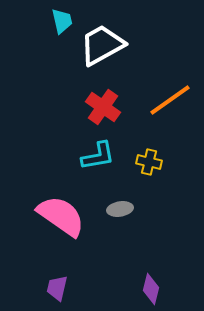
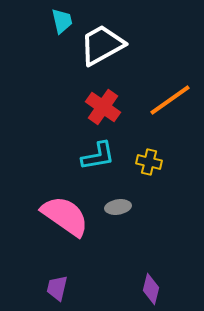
gray ellipse: moved 2 px left, 2 px up
pink semicircle: moved 4 px right
